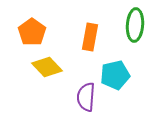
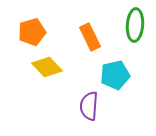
orange pentagon: rotated 20 degrees clockwise
orange rectangle: rotated 36 degrees counterclockwise
purple semicircle: moved 3 px right, 9 px down
